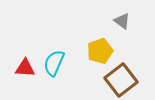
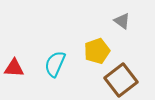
yellow pentagon: moved 3 px left
cyan semicircle: moved 1 px right, 1 px down
red triangle: moved 11 px left
